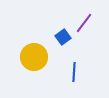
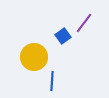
blue square: moved 1 px up
blue line: moved 22 px left, 9 px down
